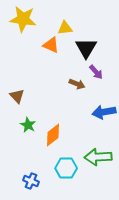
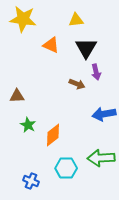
yellow triangle: moved 11 px right, 8 px up
purple arrow: rotated 28 degrees clockwise
brown triangle: rotated 49 degrees counterclockwise
blue arrow: moved 2 px down
green arrow: moved 3 px right, 1 px down
